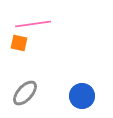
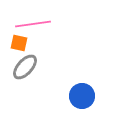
gray ellipse: moved 26 px up
